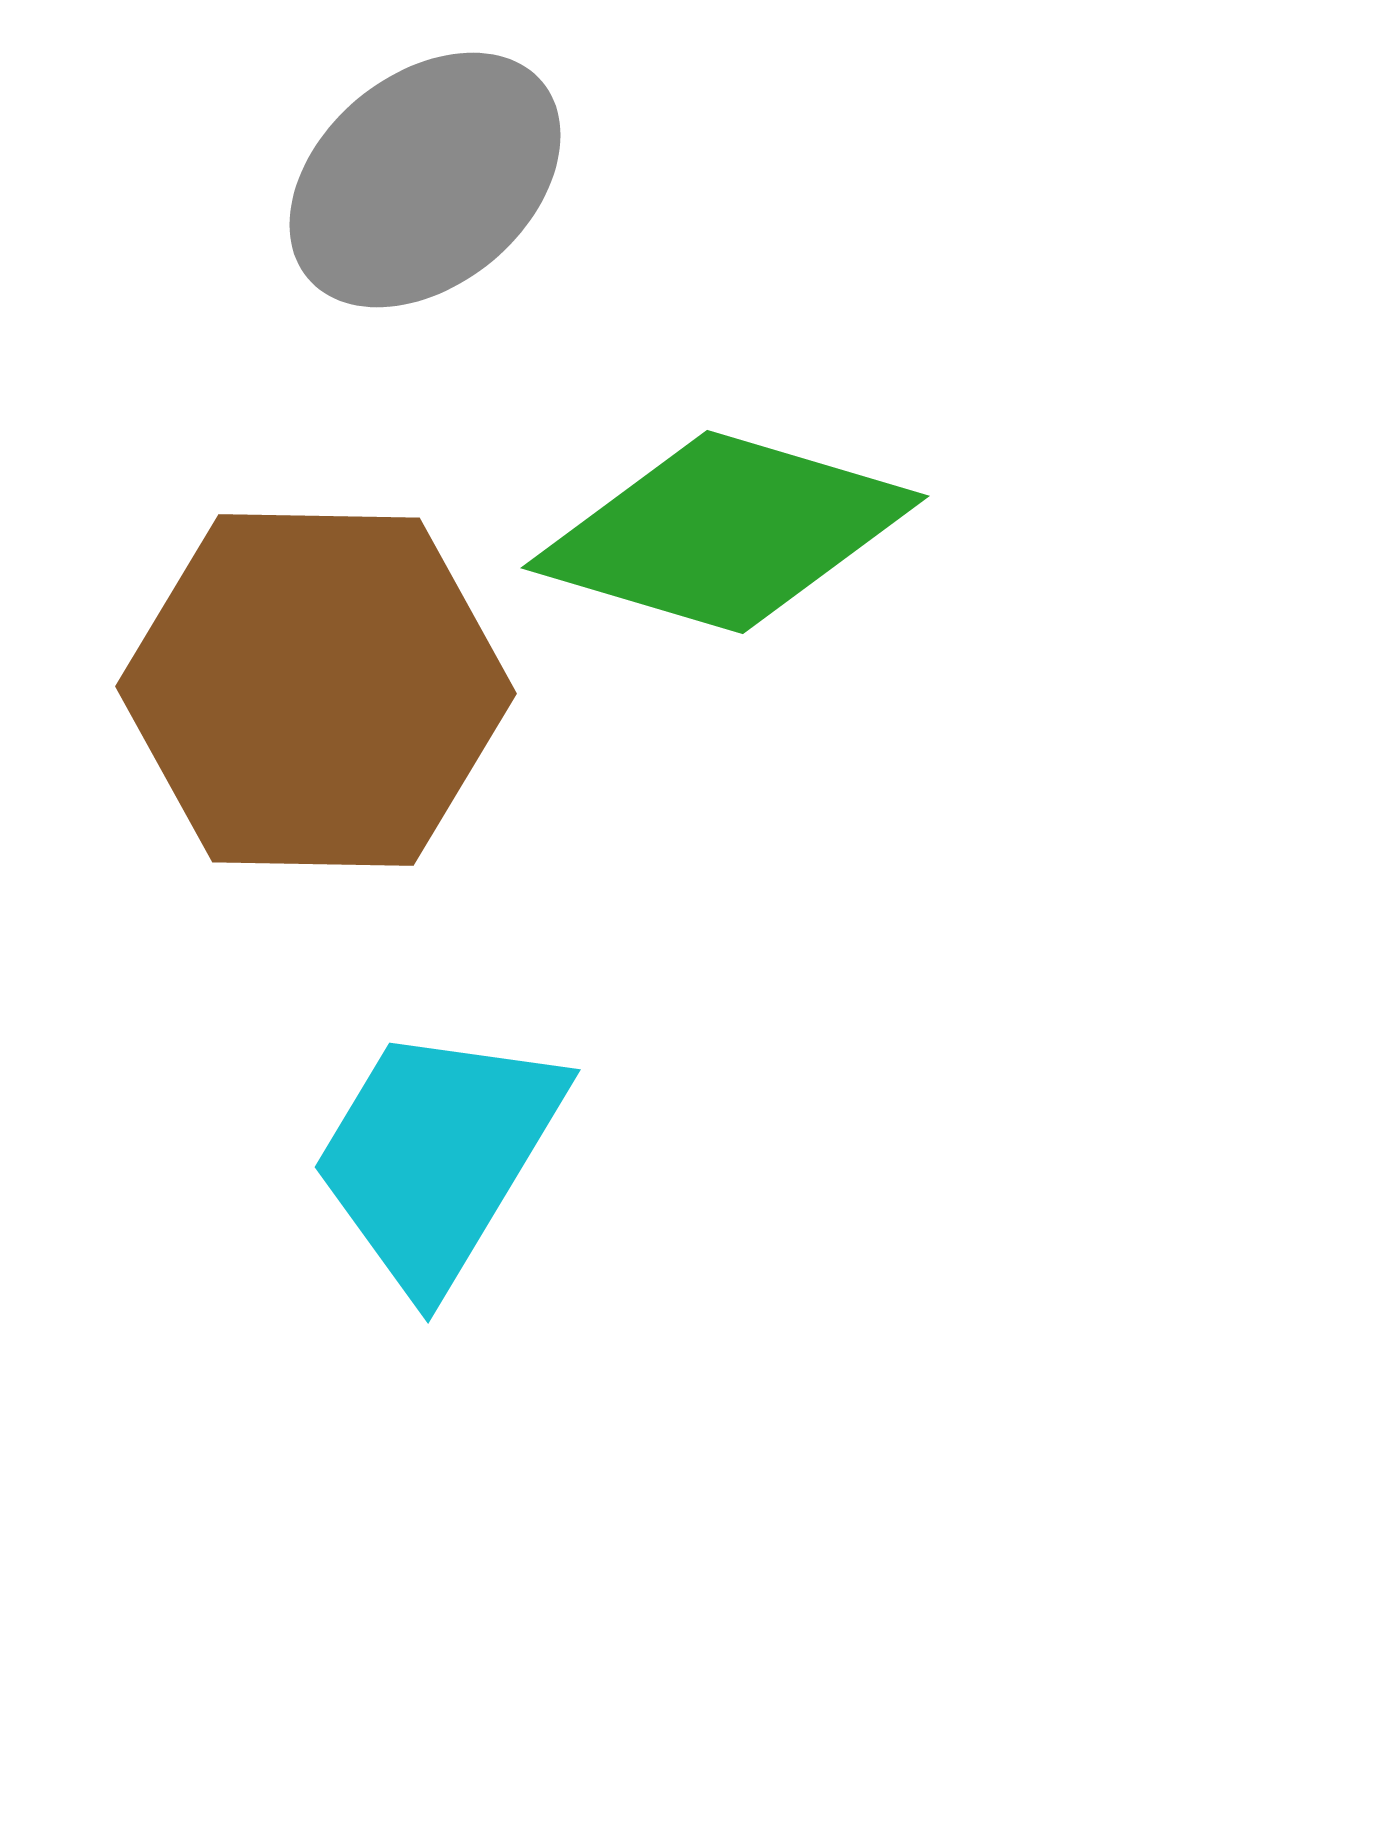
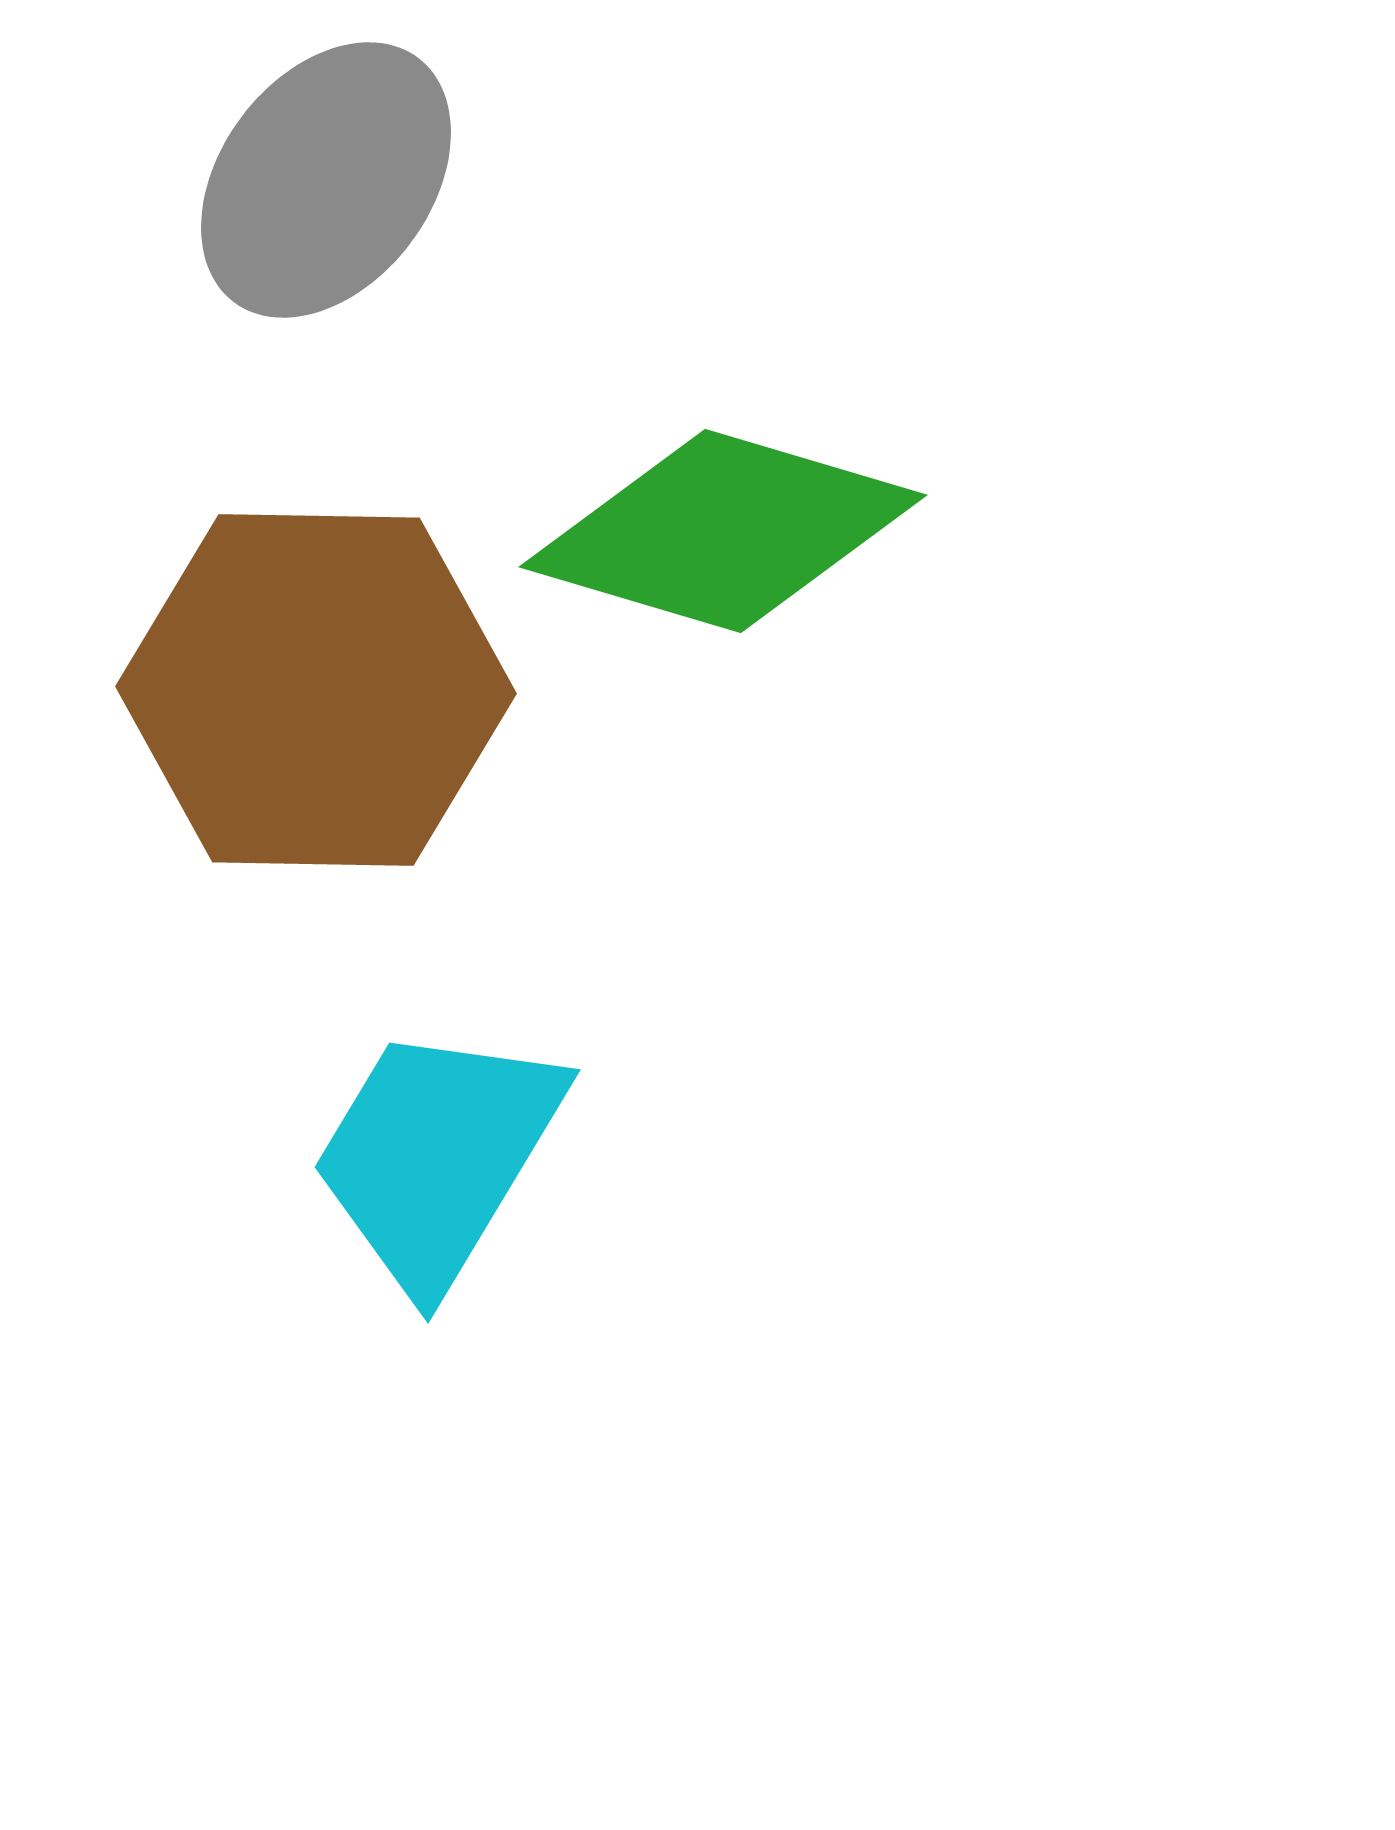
gray ellipse: moved 99 px left; rotated 13 degrees counterclockwise
green diamond: moved 2 px left, 1 px up
